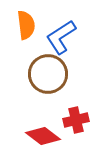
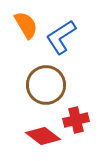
orange semicircle: rotated 24 degrees counterclockwise
brown circle: moved 2 px left, 11 px down
